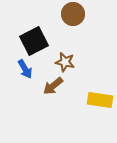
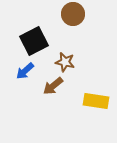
blue arrow: moved 2 px down; rotated 78 degrees clockwise
yellow rectangle: moved 4 px left, 1 px down
